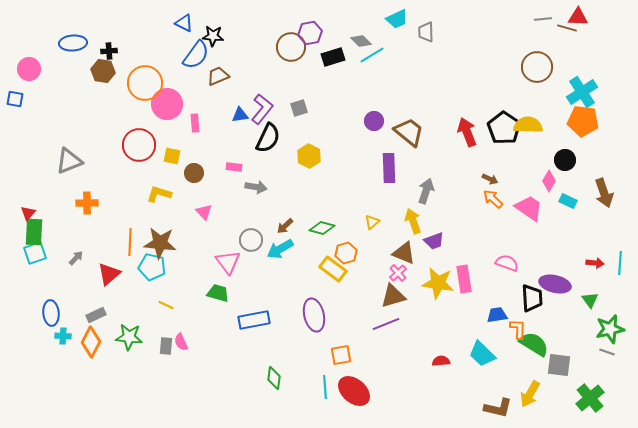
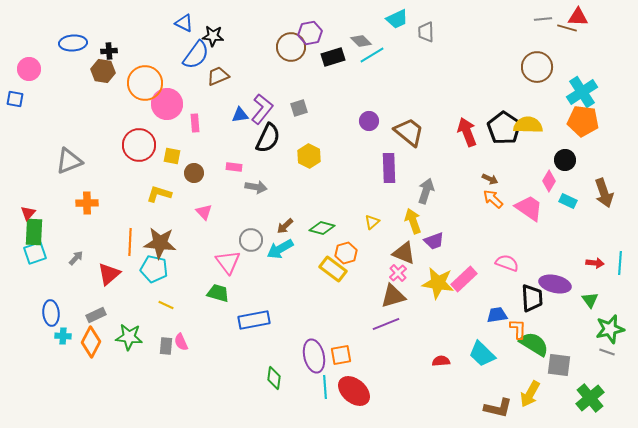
purple circle at (374, 121): moved 5 px left
cyan pentagon at (152, 267): moved 2 px right, 2 px down
pink rectangle at (464, 279): rotated 56 degrees clockwise
purple ellipse at (314, 315): moved 41 px down
